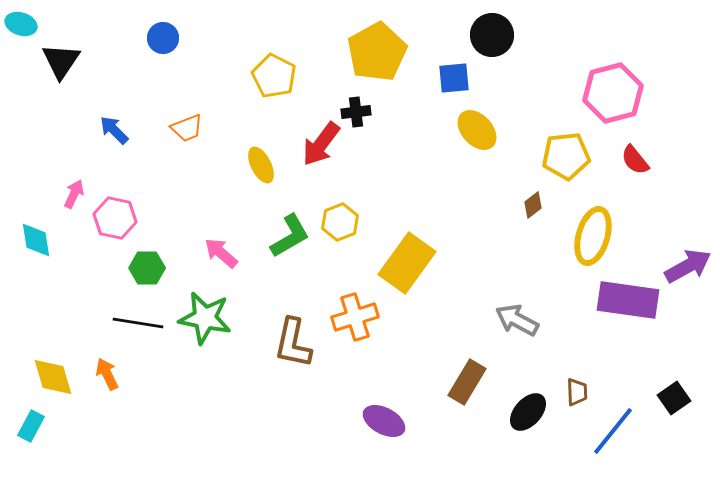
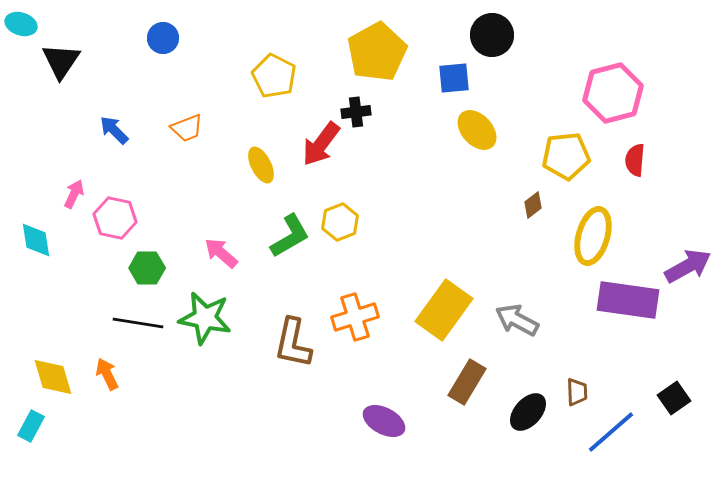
red semicircle at (635, 160): rotated 44 degrees clockwise
yellow rectangle at (407, 263): moved 37 px right, 47 px down
blue line at (613, 431): moved 2 px left, 1 px down; rotated 10 degrees clockwise
